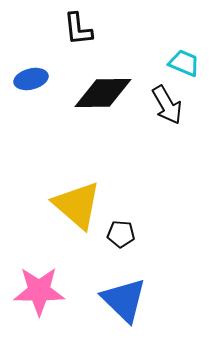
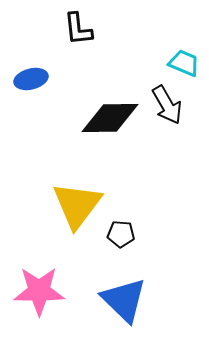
black diamond: moved 7 px right, 25 px down
yellow triangle: rotated 26 degrees clockwise
